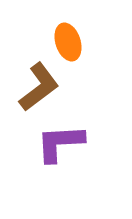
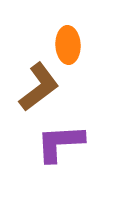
orange ellipse: moved 3 px down; rotated 15 degrees clockwise
